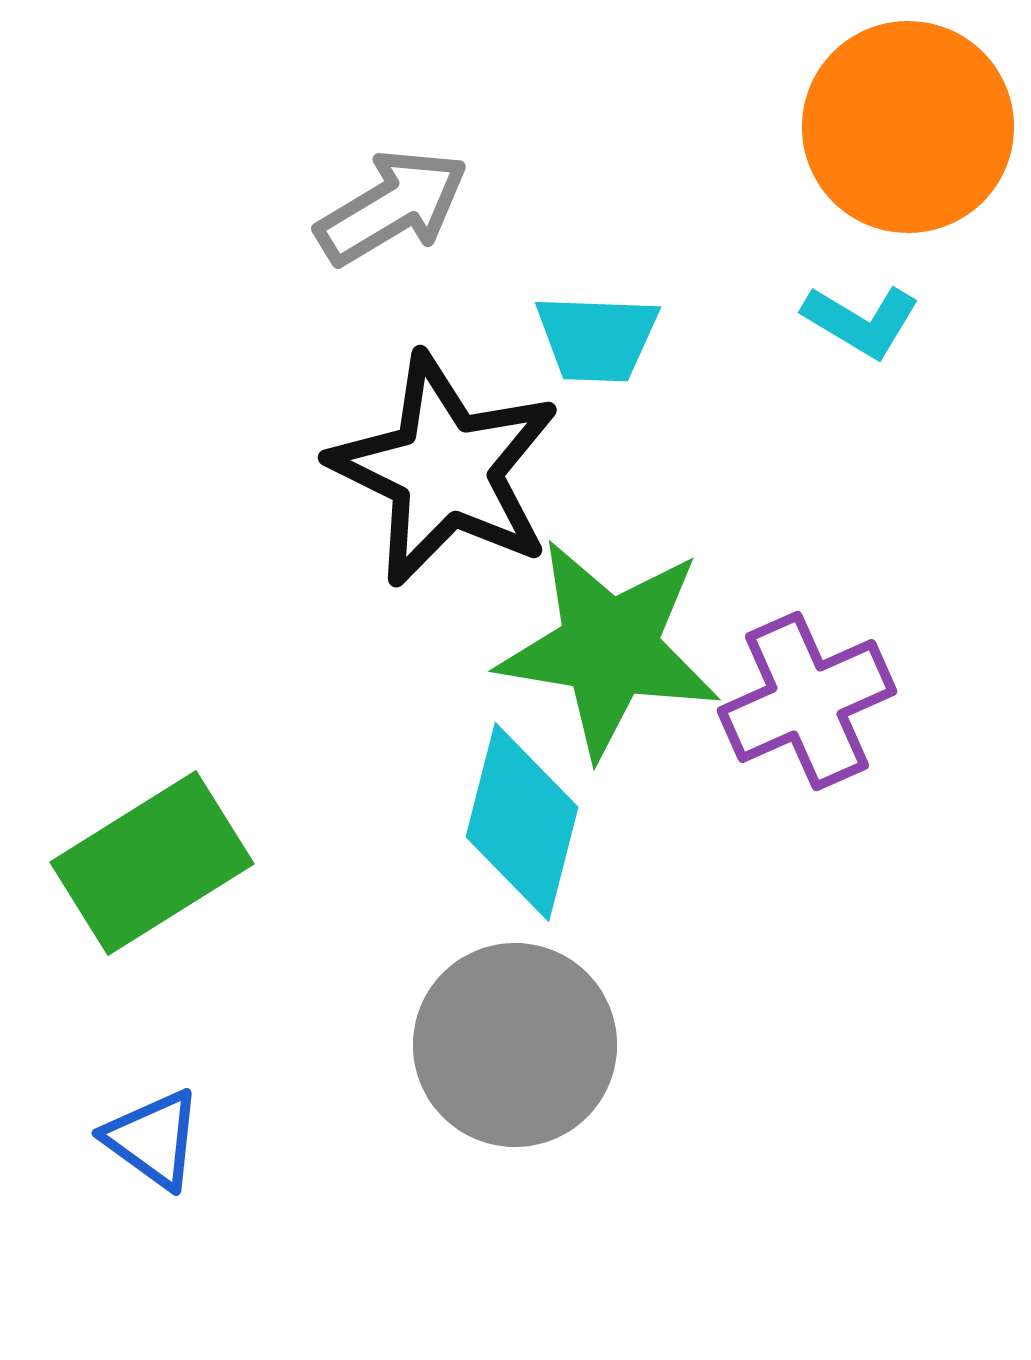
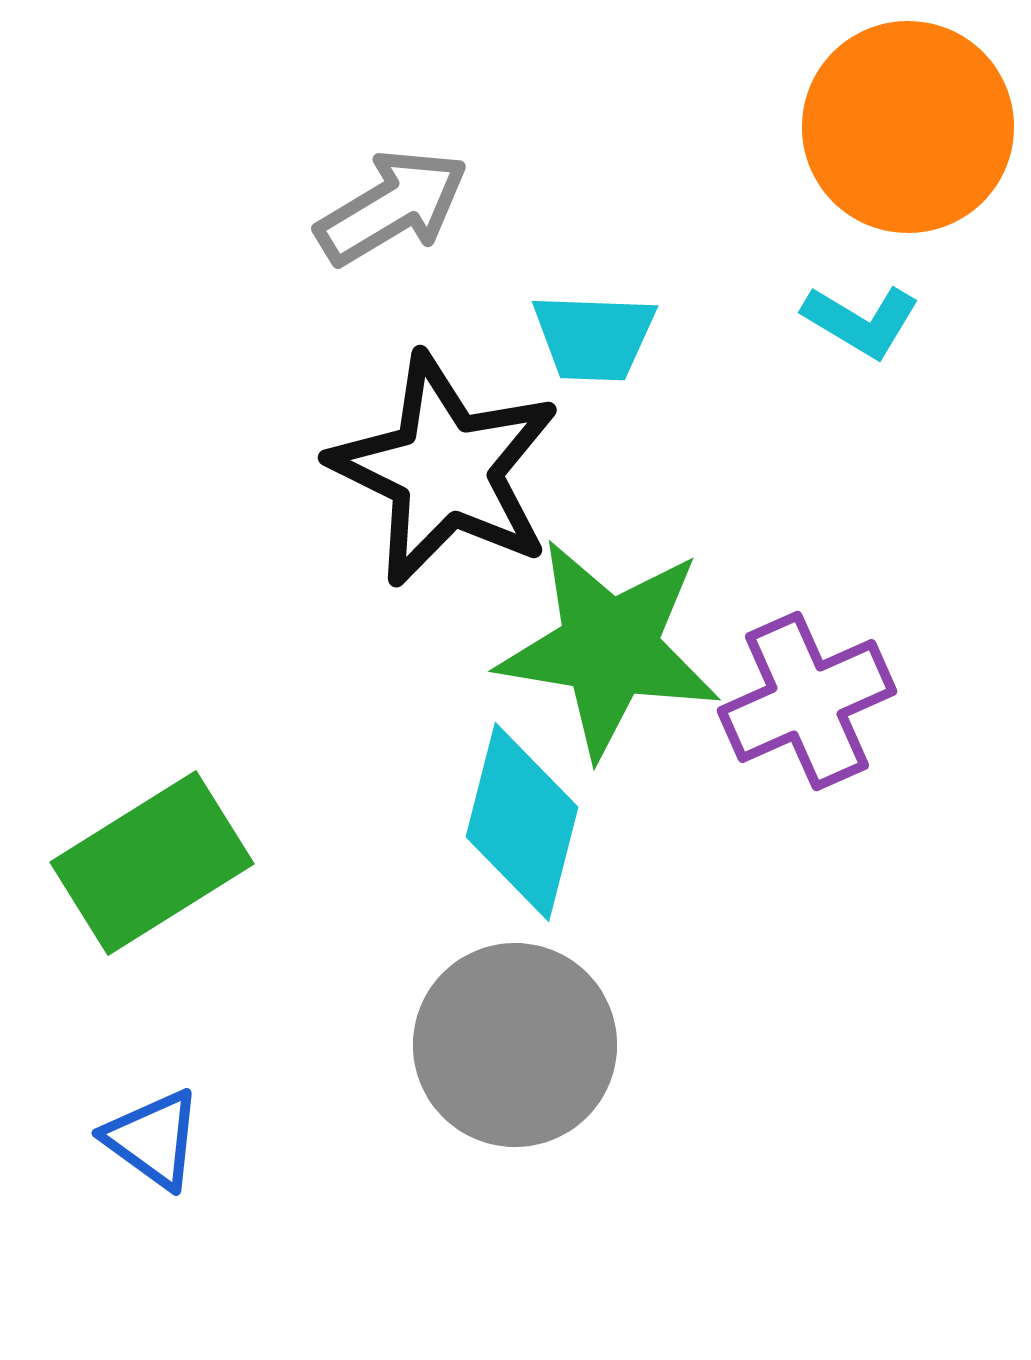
cyan trapezoid: moved 3 px left, 1 px up
